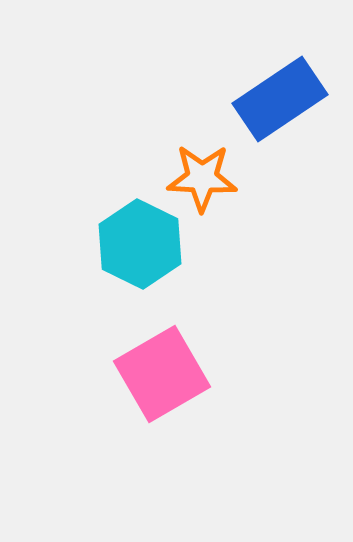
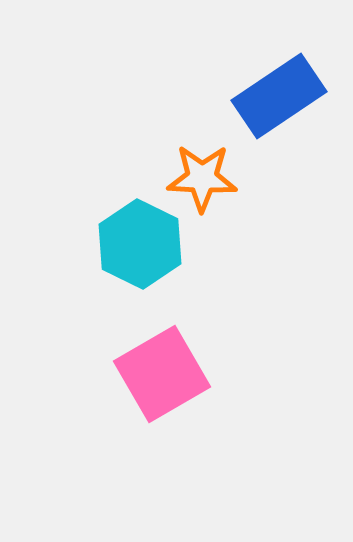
blue rectangle: moved 1 px left, 3 px up
